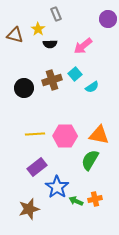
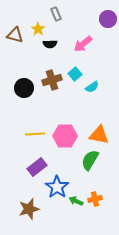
pink arrow: moved 2 px up
